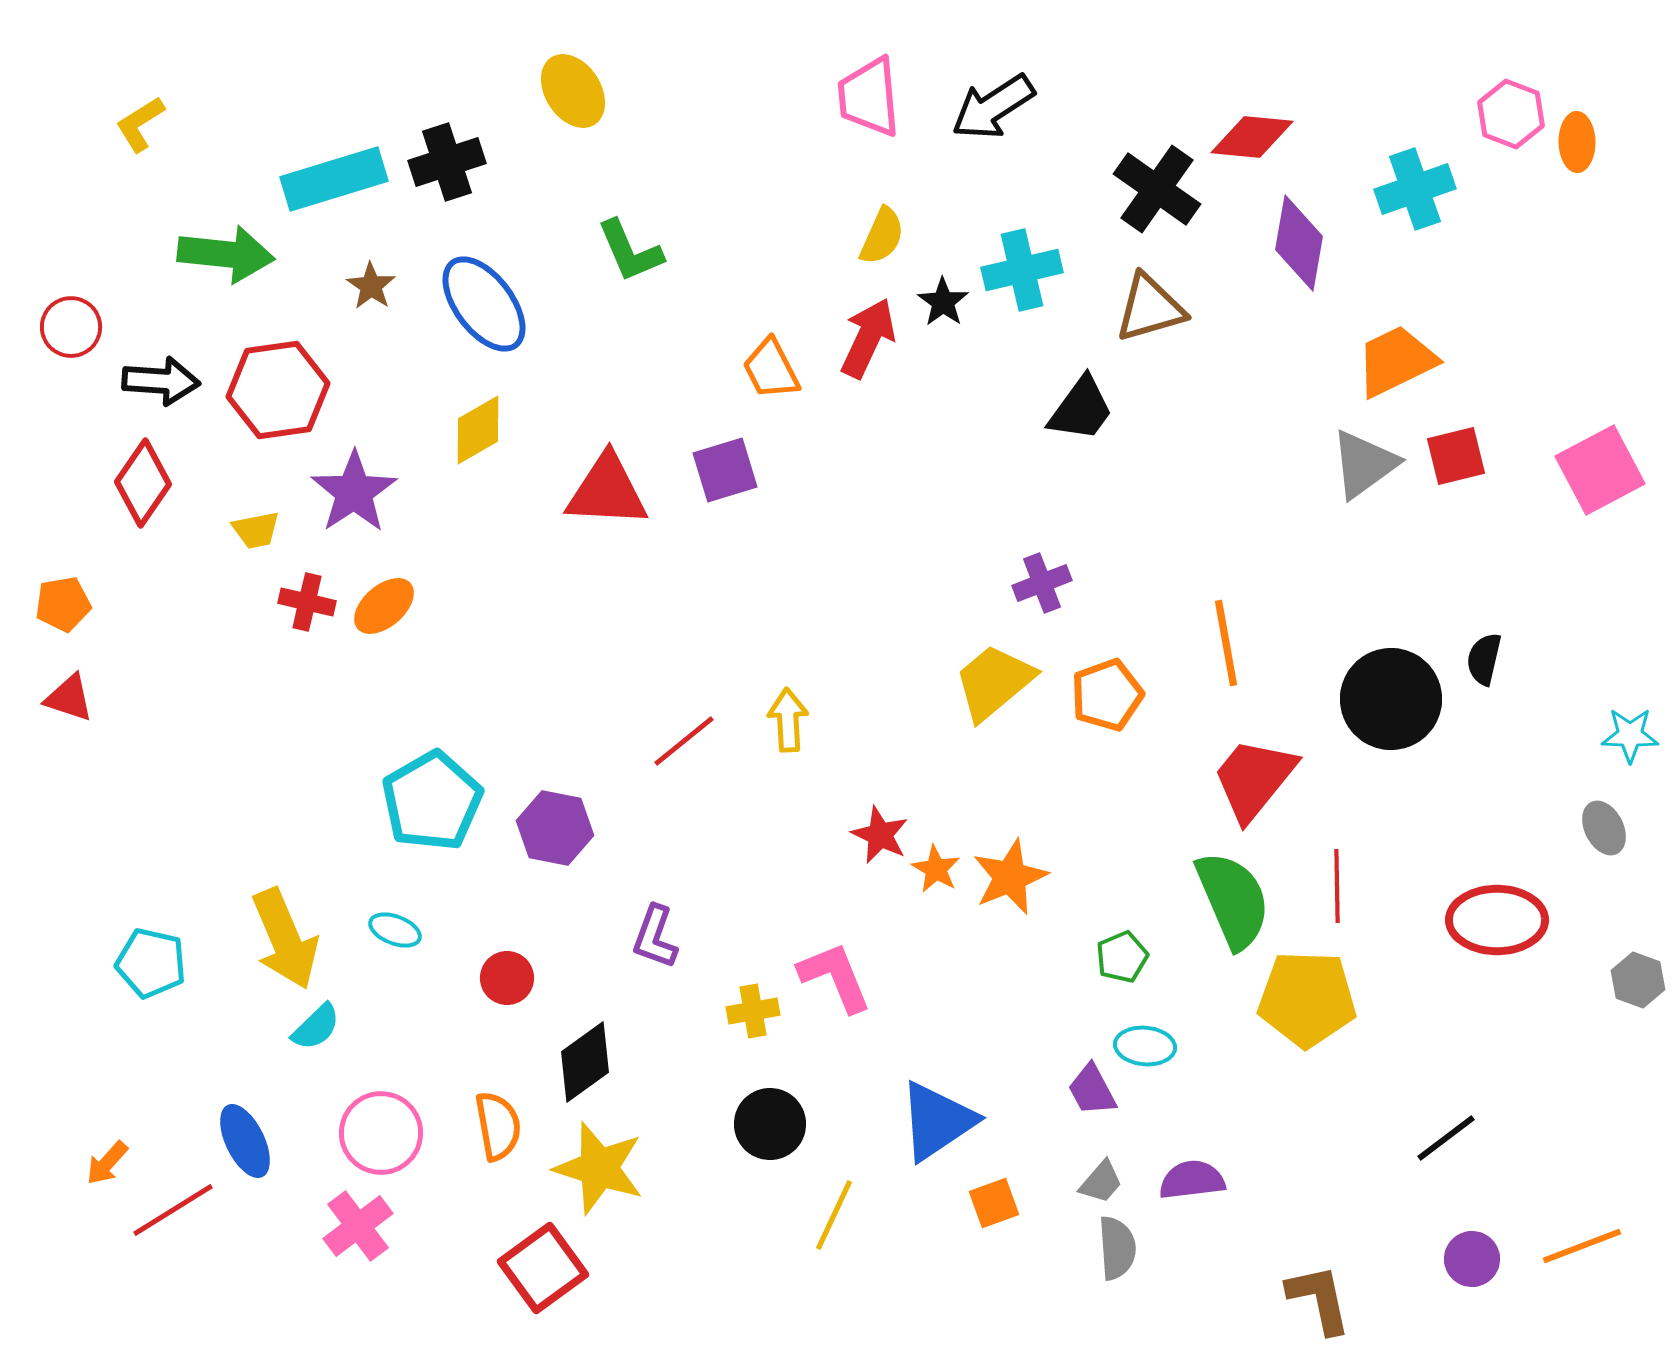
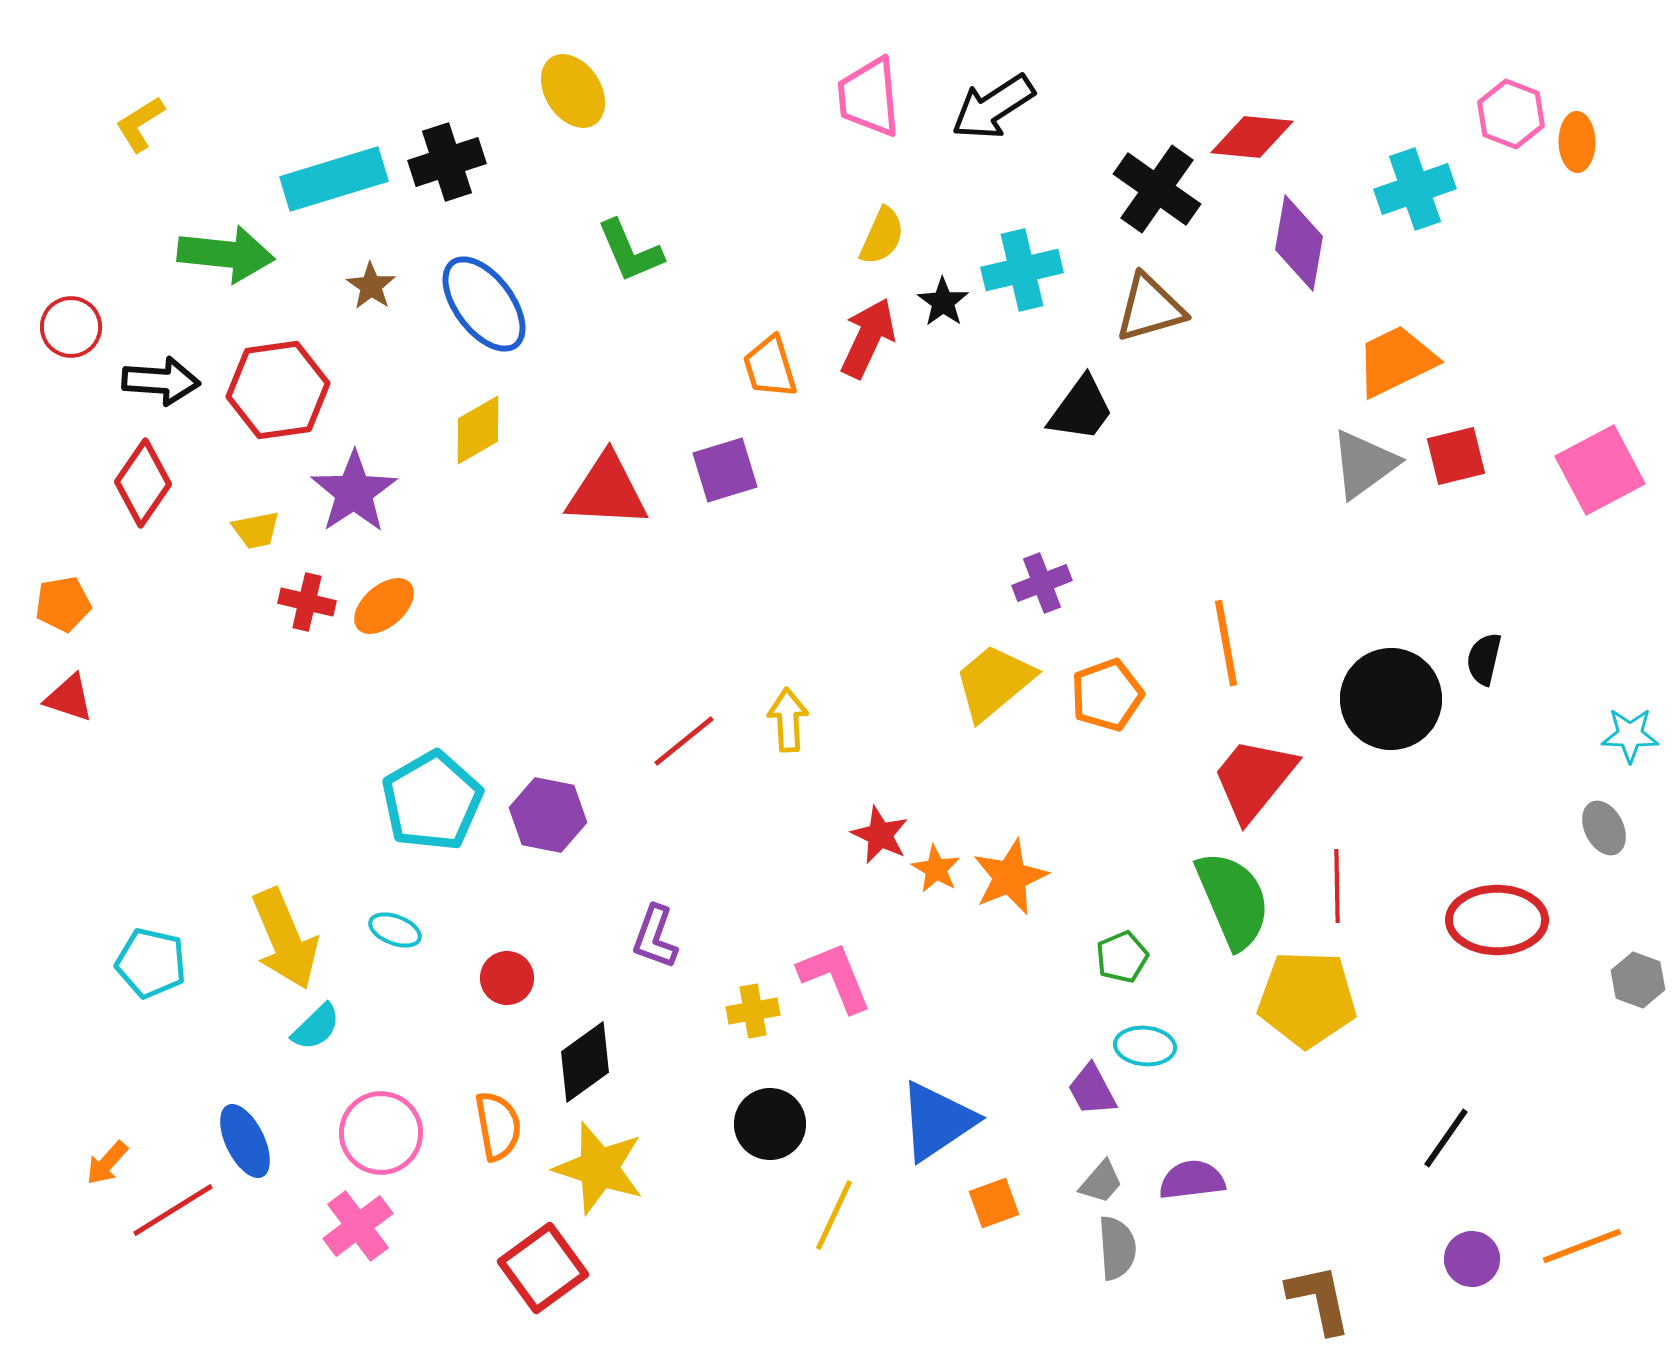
orange trapezoid at (771, 369): moved 1 px left, 2 px up; rotated 10 degrees clockwise
purple hexagon at (555, 828): moved 7 px left, 13 px up
black line at (1446, 1138): rotated 18 degrees counterclockwise
